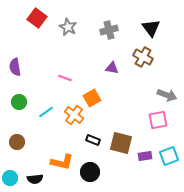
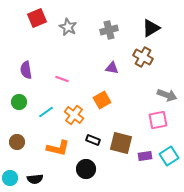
red square: rotated 30 degrees clockwise
black triangle: rotated 36 degrees clockwise
purple semicircle: moved 11 px right, 3 px down
pink line: moved 3 px left, 1 px down
orange square: moved 10 px right, 2 px down
cyan square: rotated 12 degrees counterclockwise
orange L-shape: moved 4 px left, 14 px up
black circle: moved 4 px left, 3 px up
